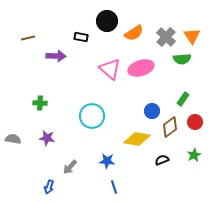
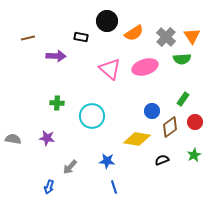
pink ellipse: moved 4 px right, 1 px up
green cross: moved 17 px right
